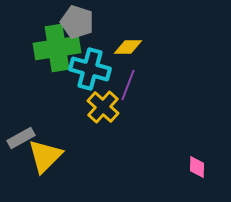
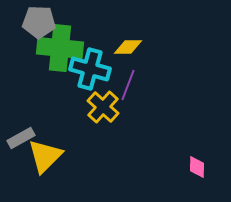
gray pentagon: moved 38 px left; rotated 16 degrees counterclockwise
green cross: moved 3 px right; rotated 15 degrees clockwise
